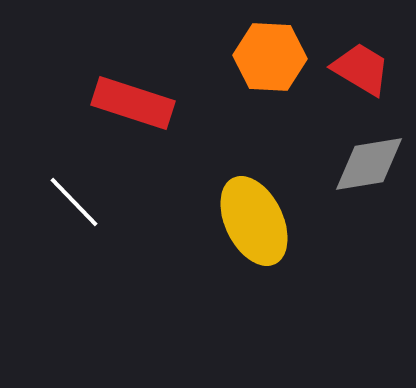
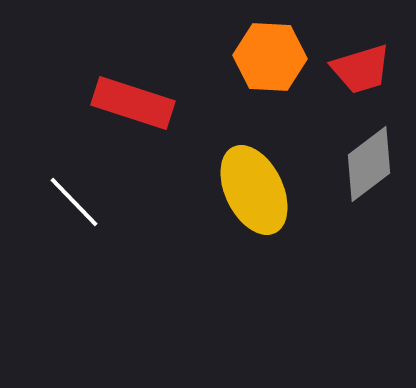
red trapezoid: rotated 132 degrees clockwise
gray diamond: rotated 28 degrees counterclockwise
yellow ellipse: moved 31 px up
